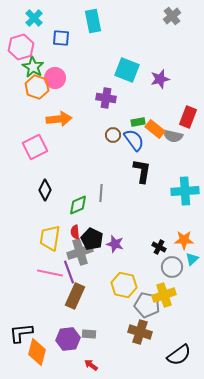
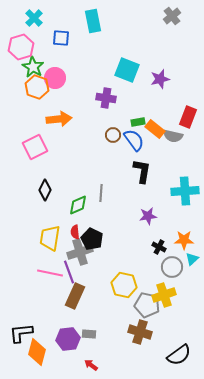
purple star at (115, 244): moved 33 px right, 28 px up; rotated 24 degrees counterclockwise
